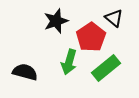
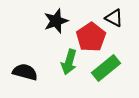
black triangle: rotated 12 degrees counterclockwise
